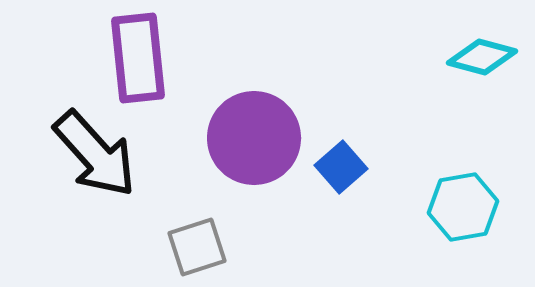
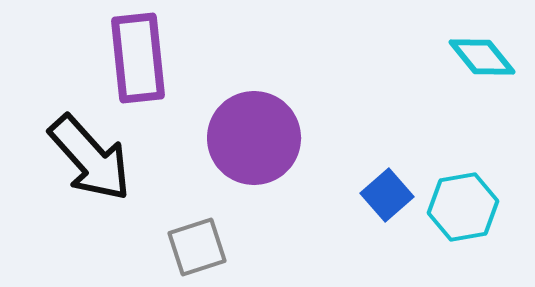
cyan diamond: rotated 36 degrees clockwise
black arrow: moved 5 px left, 4 px down
blue square: moved 46 px right, 28 px down
